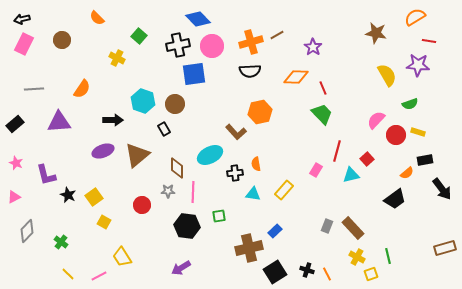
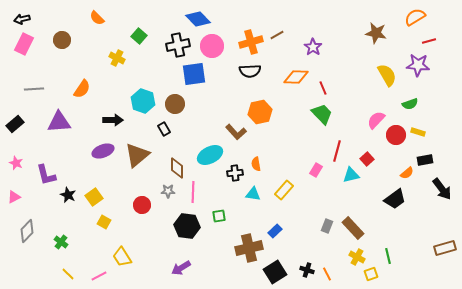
red line at (429, 41): rotated 24 degrees counterclockwise
